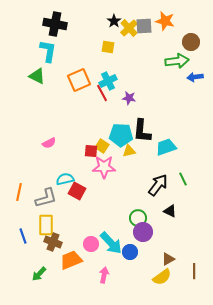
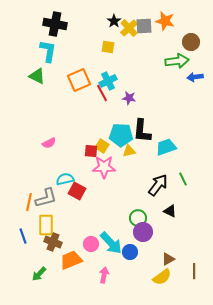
orange line at (19, 192): moved 10 px right, 10 px down
